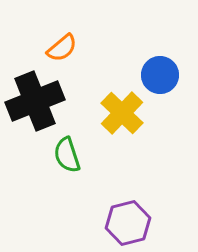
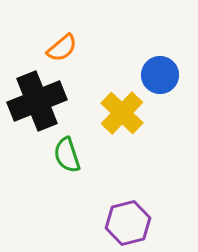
black cross: moved 2 px right
